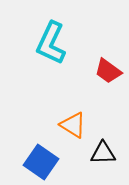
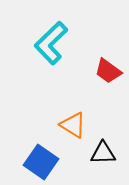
cyan L-shape: rotated 21 degrees clockwise
